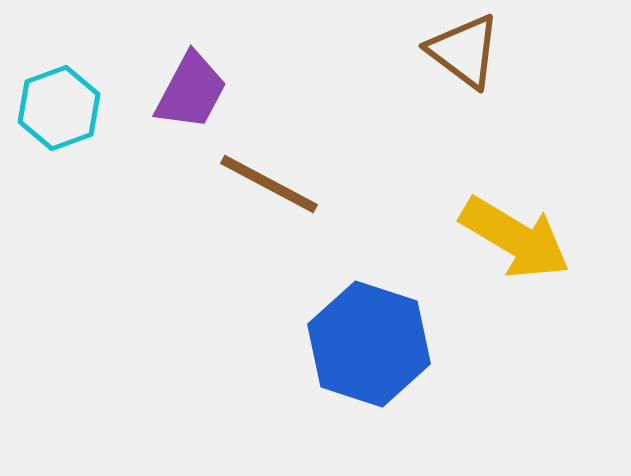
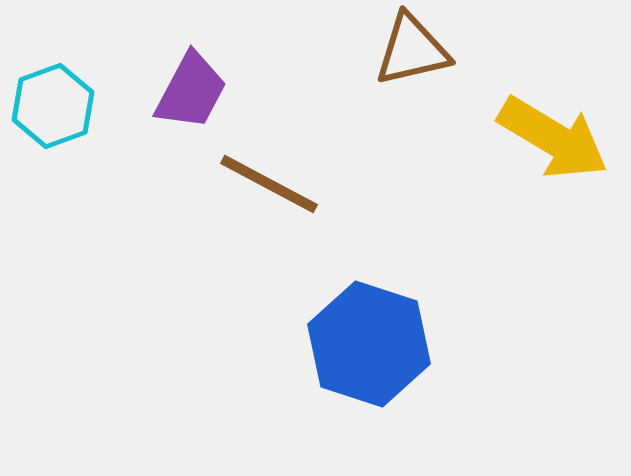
brown triangle: moved 52 px left, 1 px up; rotated 50 degrees counterclockwise
cyan hexagon: moved 6 px left, 2 px up
yellow arrow: moved 38 px right, 100 px up
